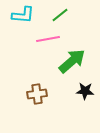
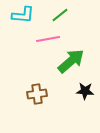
green arrow: moved 1 px left
